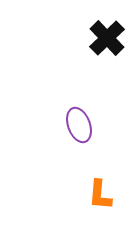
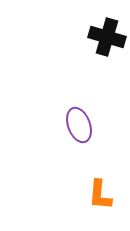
black cross: moved 1 px up; rotated 30 degrees counterclockwise
